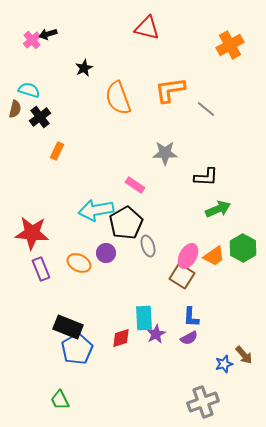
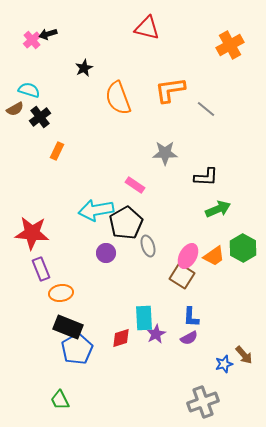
brown semicircle: rotated 48 degrees clockwise
orange ellipse: moved 18 px left, 30 px down; rotated 35 degrees counterclockwise
